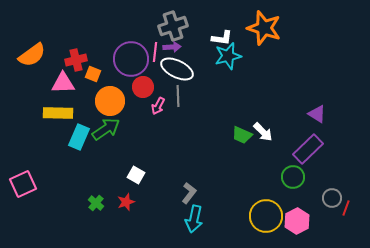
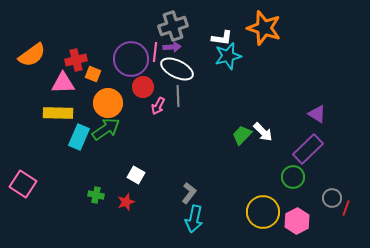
orange circle: moved 2 px left, 2 px down
green trapezoid: rotated 110 degrees clockwise
pink square: rotated 32 degrees counterclockwise
green cross: moved 8 px up; rotated 28 degrees counterclockwise
yellow circle: moved 3 px left, 4 px up
